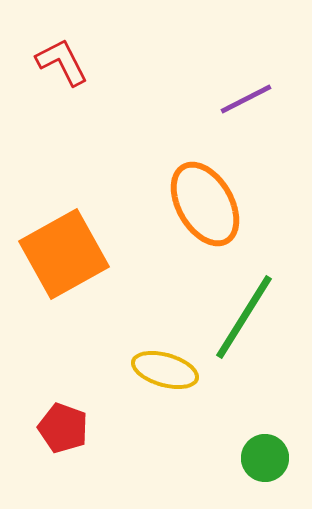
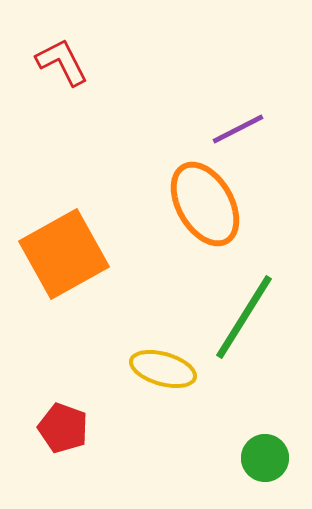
purple line: moved 8 px left, 30 px down
yellow ellipse: moved 2 px left, 1 px up
